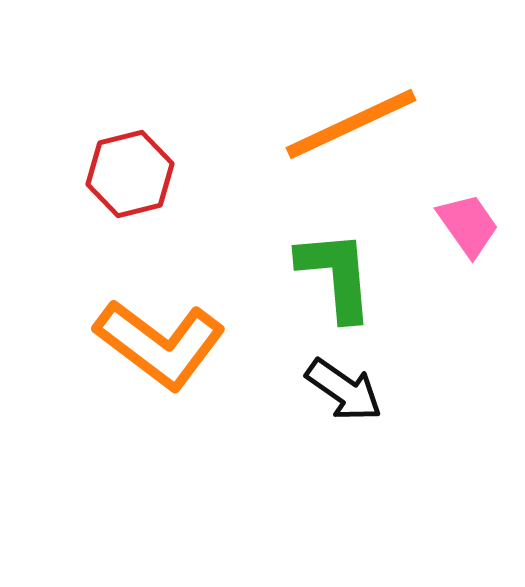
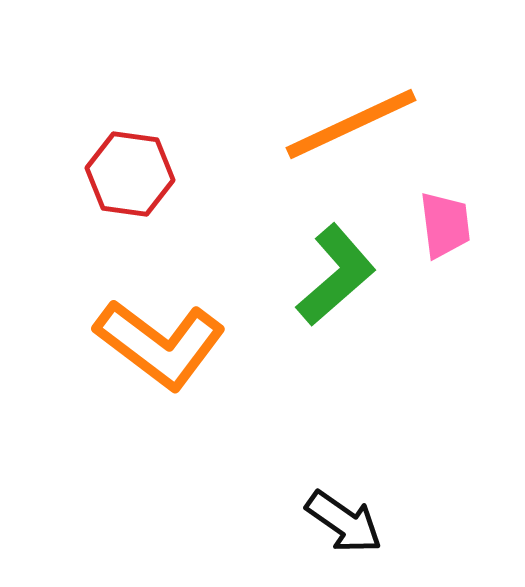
red hexagon: rotated 22 degrees clockwise
pink trapezoid: moved 23 px left; rotated 28 degrees clockwise
green L-shape: rotated 54 degrees clockwise
black arrow: moved 132 px down
